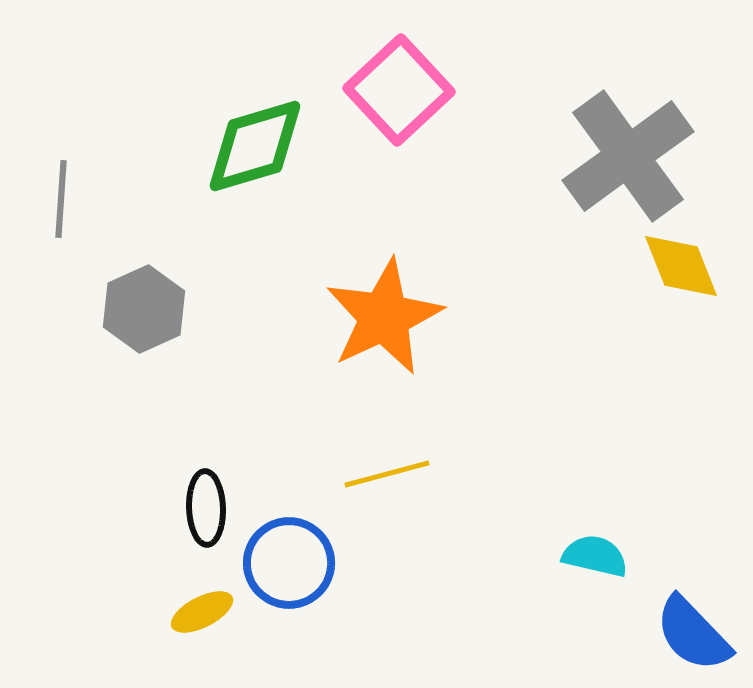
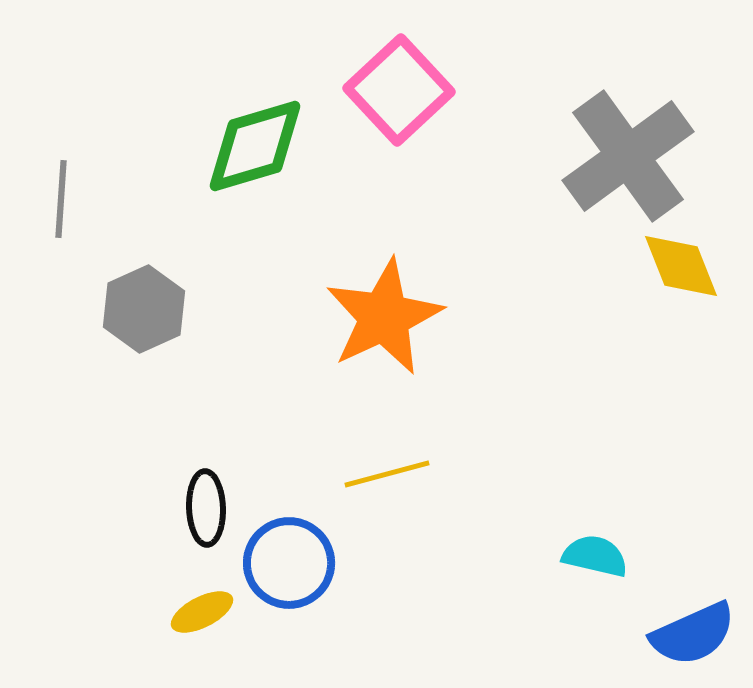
blue semicircle: rotated 70 degrees counterclockwise
